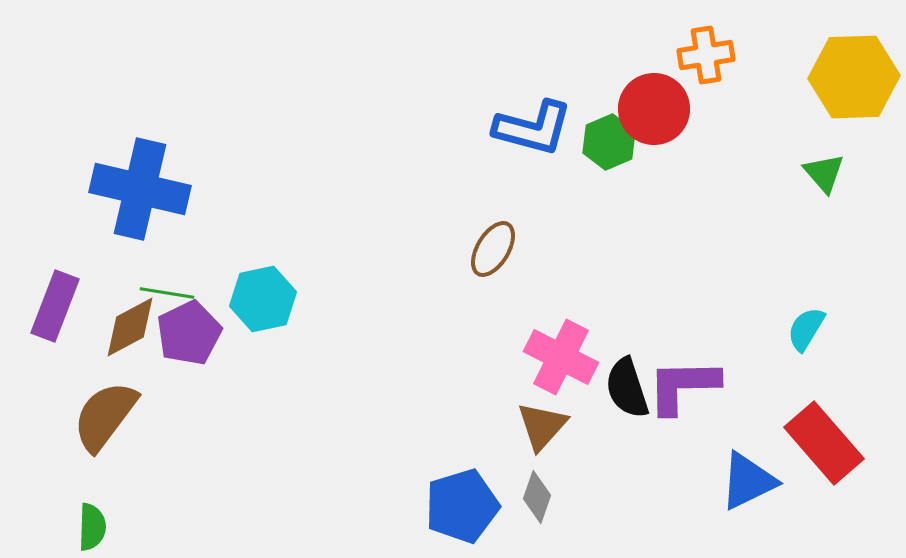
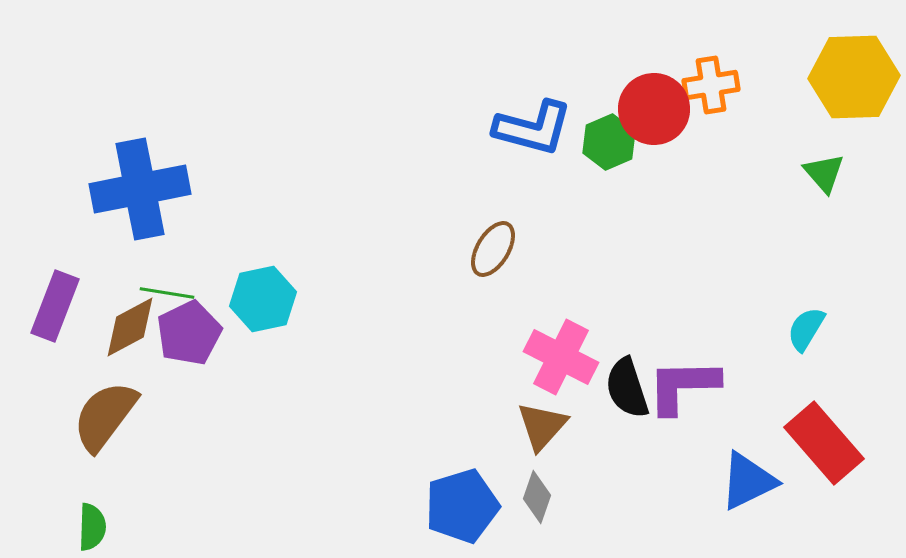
orange cross: moved 5 px right, 30 px down
blue cross: rotated 24 degrees counterclockwise
